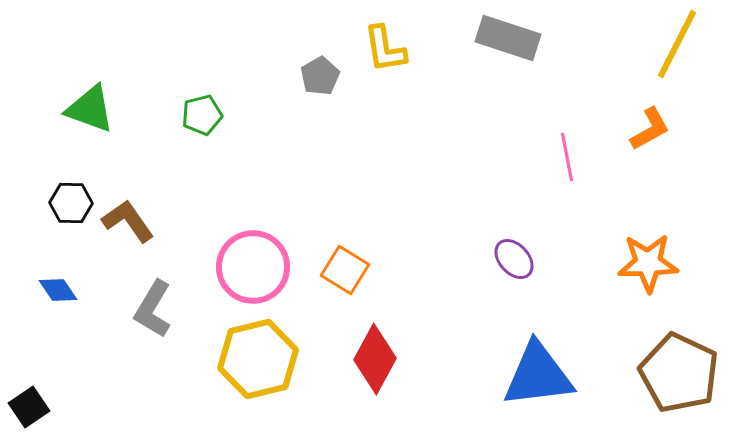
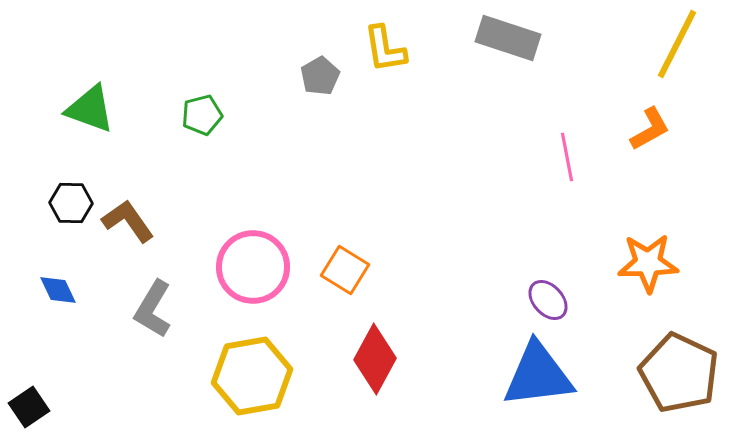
purple ellipse: moved 34 px right, 41 px down
blue diamond: rotated 9 degrees clockwise
yellow hexagon: moved 6 px left, 17 px down; rotated 4 degrees clockwise
